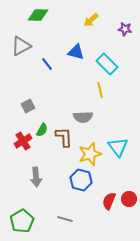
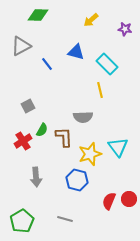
blue hexagon: moved 4 px left
